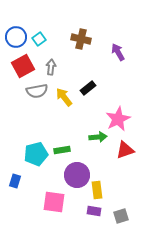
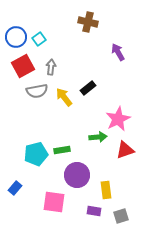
brown cross: moved 7 px right, 17 px up
blue rectangle: moved 7 px down; rotated 24 degrees clockwise
yellow rectangle: moved 9 px right
